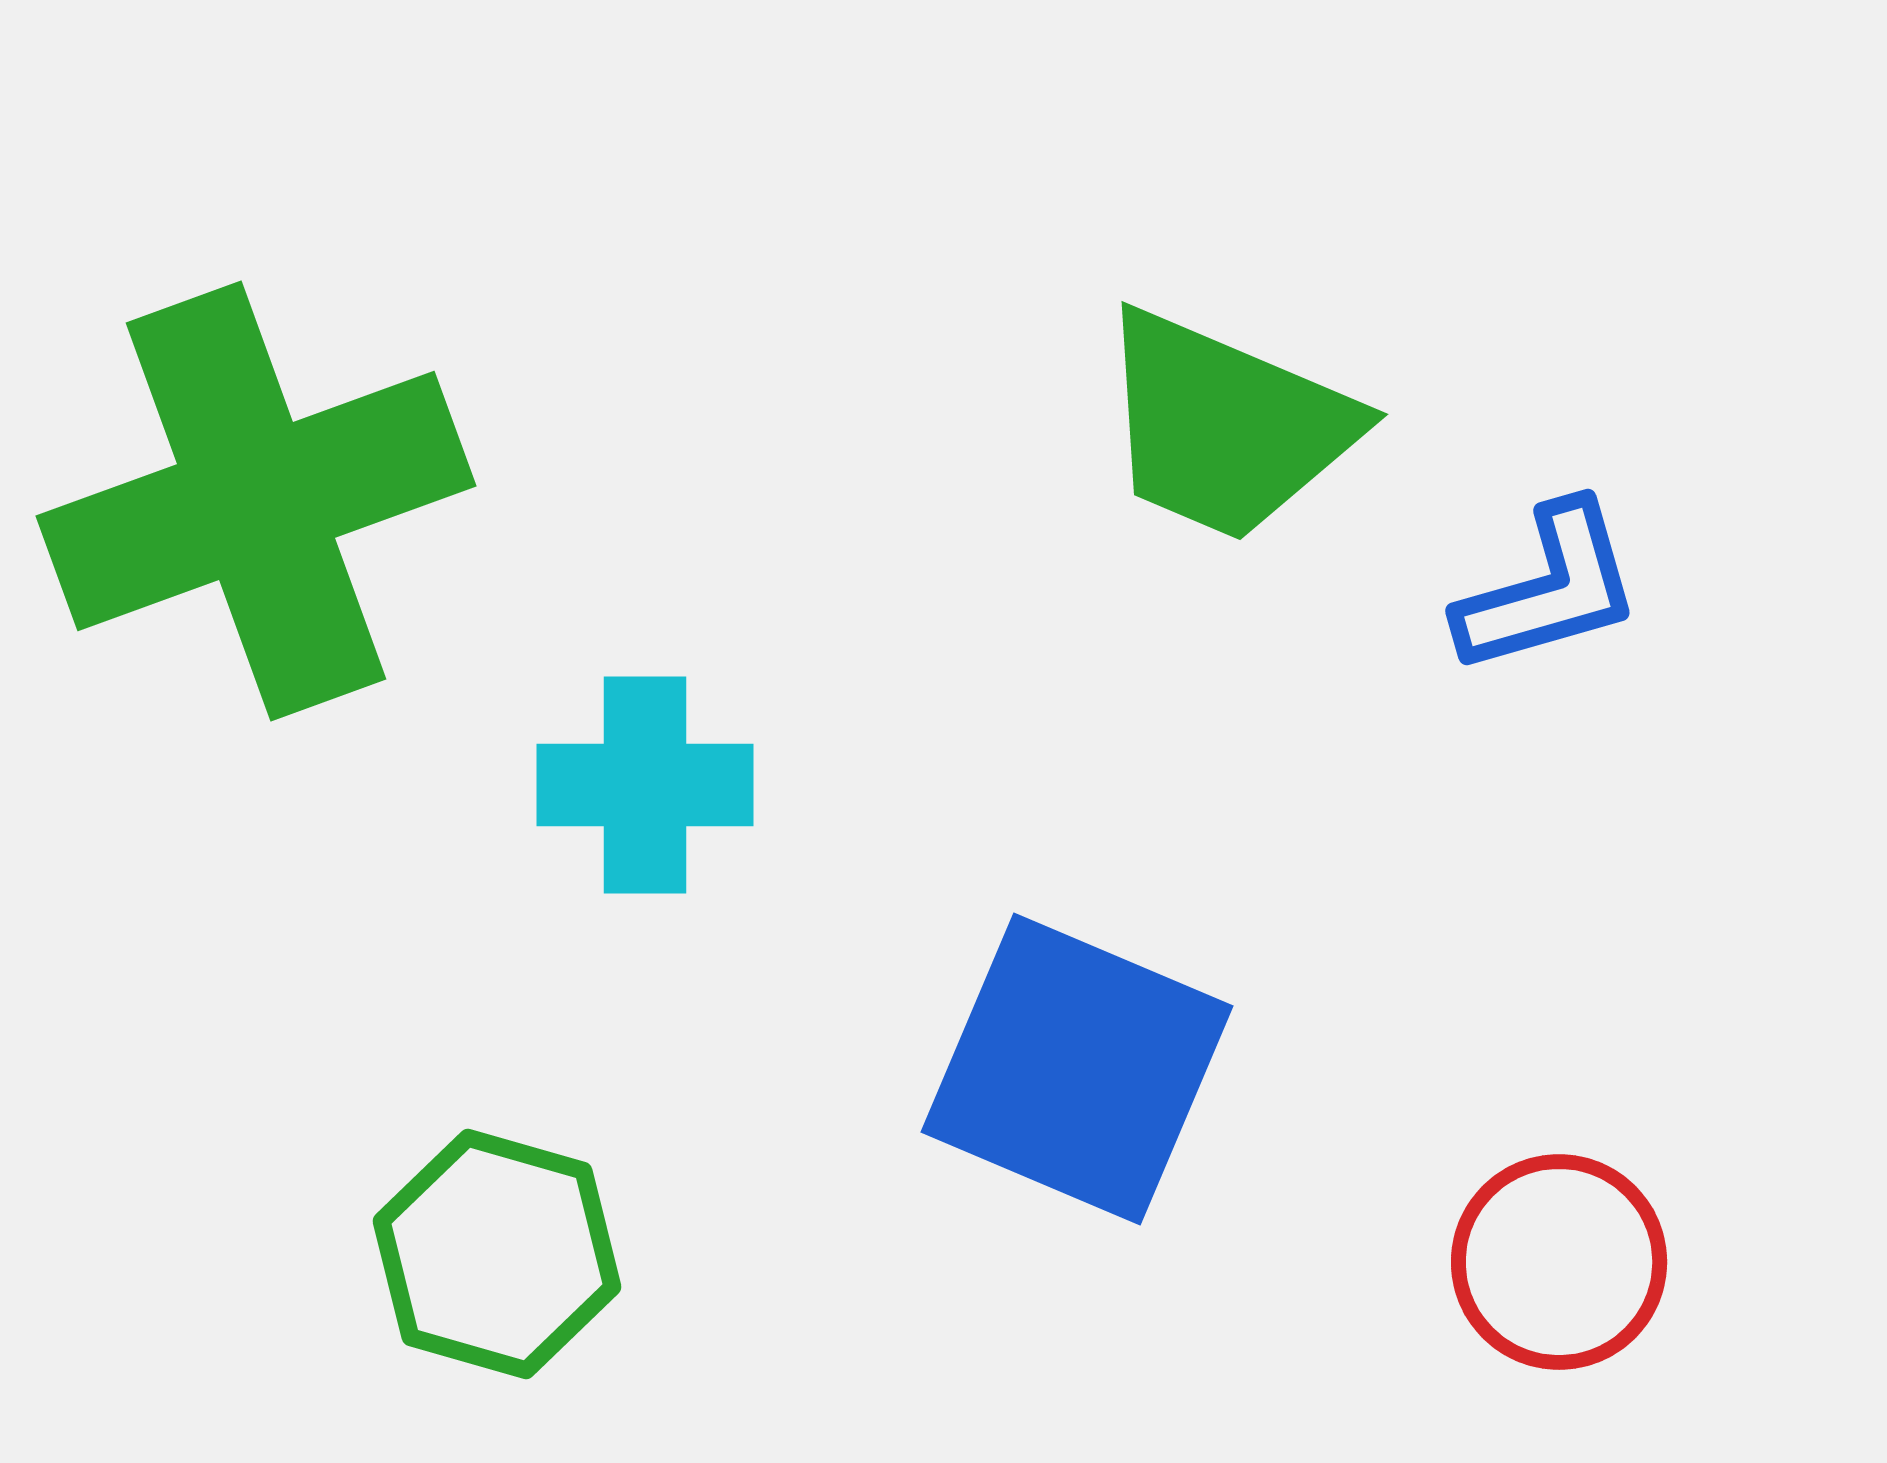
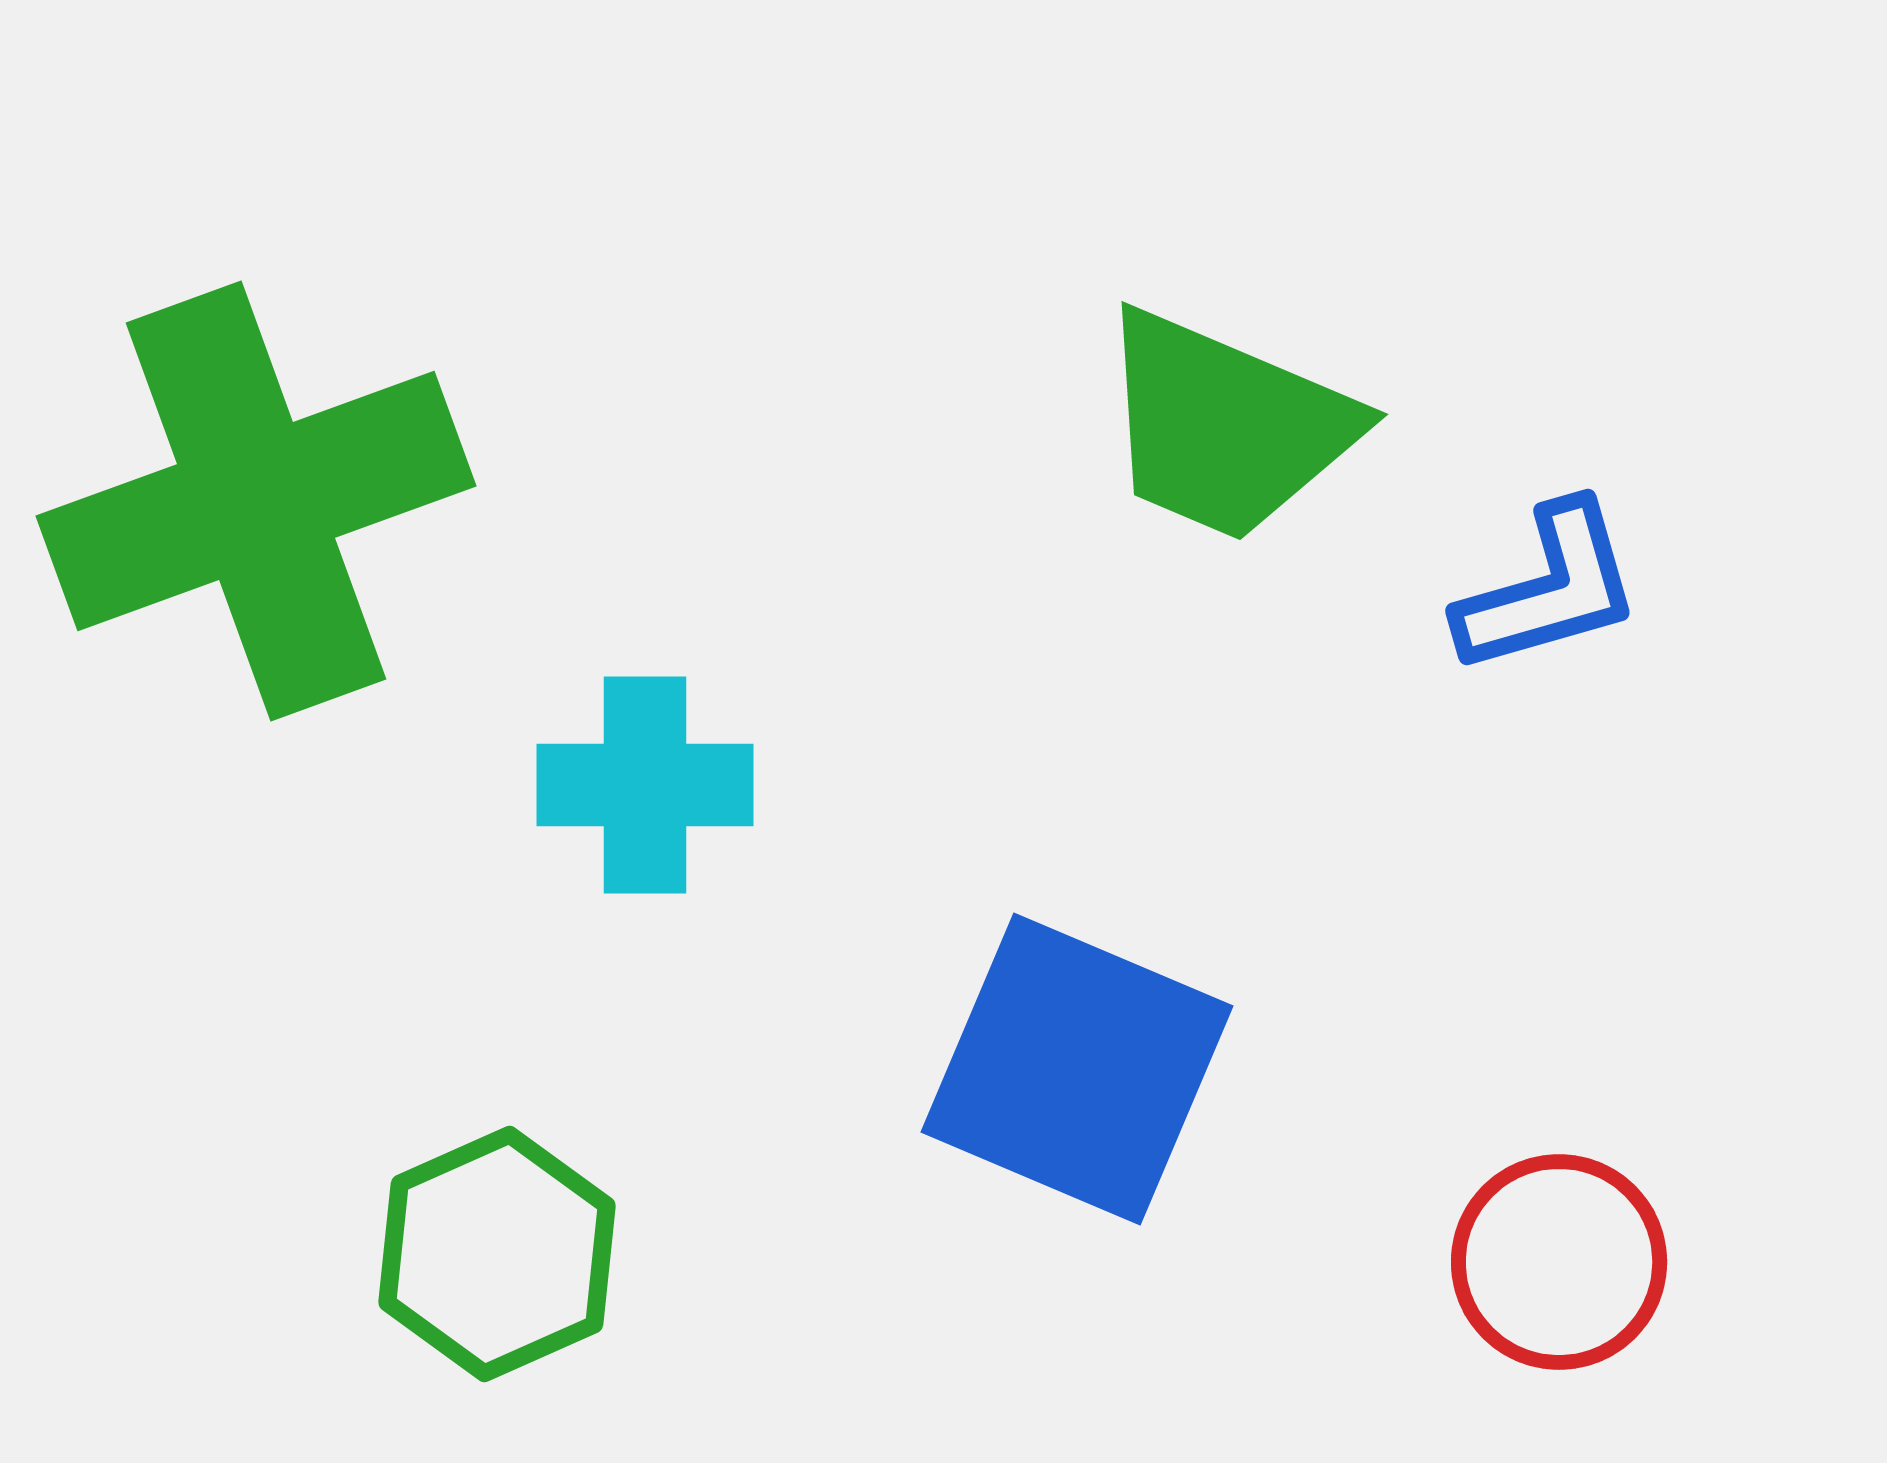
green hexagon: rotated 20 degrees clockwise
